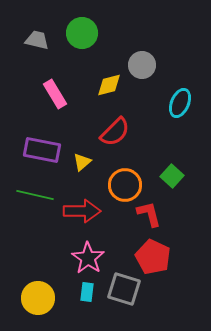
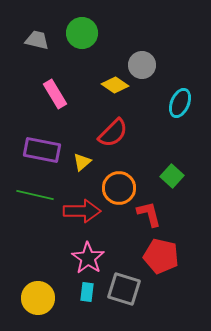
yellow diamond: moved 6 px right; rotated 48 degrees clockwise
red semicircle: moved 2 px left, 1 px down
orange circle: moved 6 px left, 3 px down
red pentagon: moved 8 px right, 1 px up; rotated 12 degrees counterclockwise
